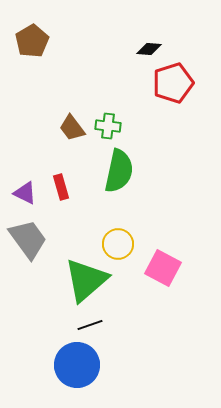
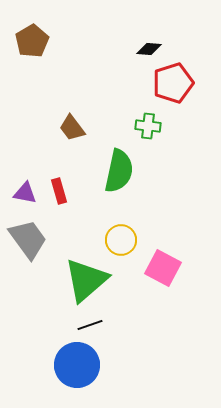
green cross: moved 40 px right
red rectangle: moved 2 px left, 4 px down
purple triangle: rotated 15 degrees counterclockwise
yellow circle: moved 3 px right, 4 px up
